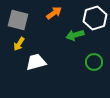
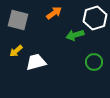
yellow arrow: moved 3 px left, 7 px down; rotated 16 degrees clockwise
